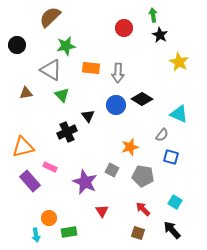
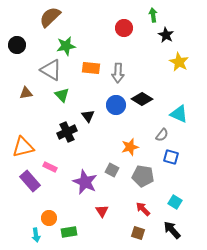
black star: moved 6 px right
